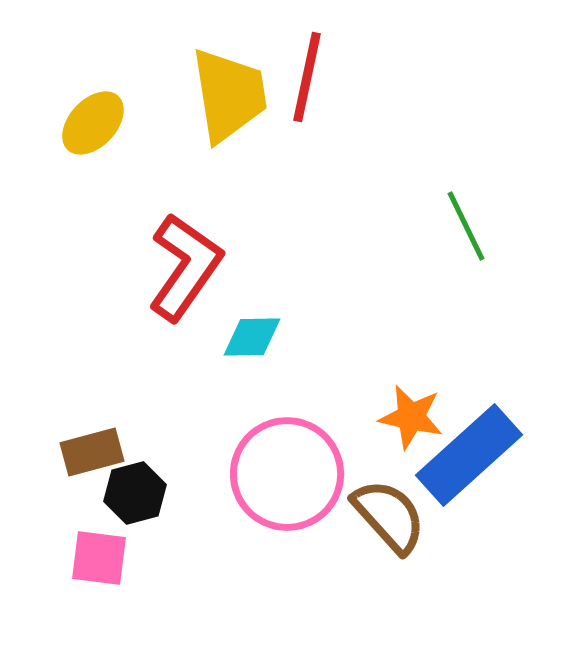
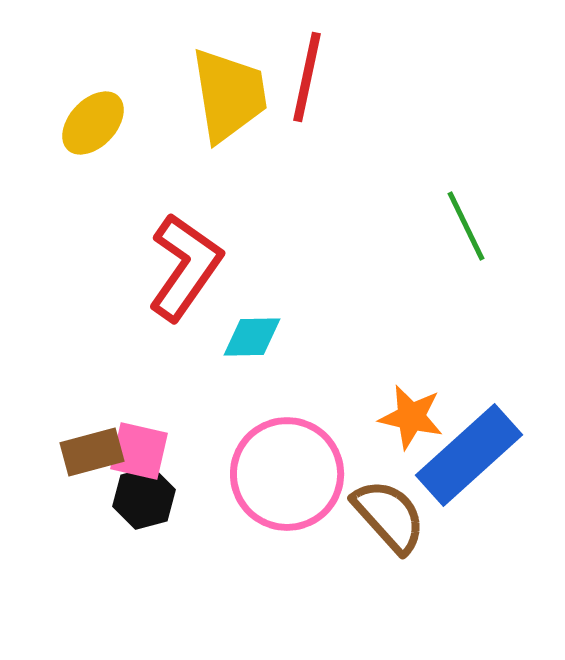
black hexagon: moved 9 px right, 5 px down
pink square: moved 40 px right, 107 px up; rotated 6 degrees clockwise
